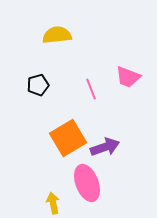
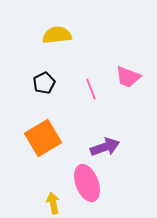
black pentagon: moved 6 px right, 2 px up; rotated 10 degrees counterclockwise
orange square: moved 25 px left
